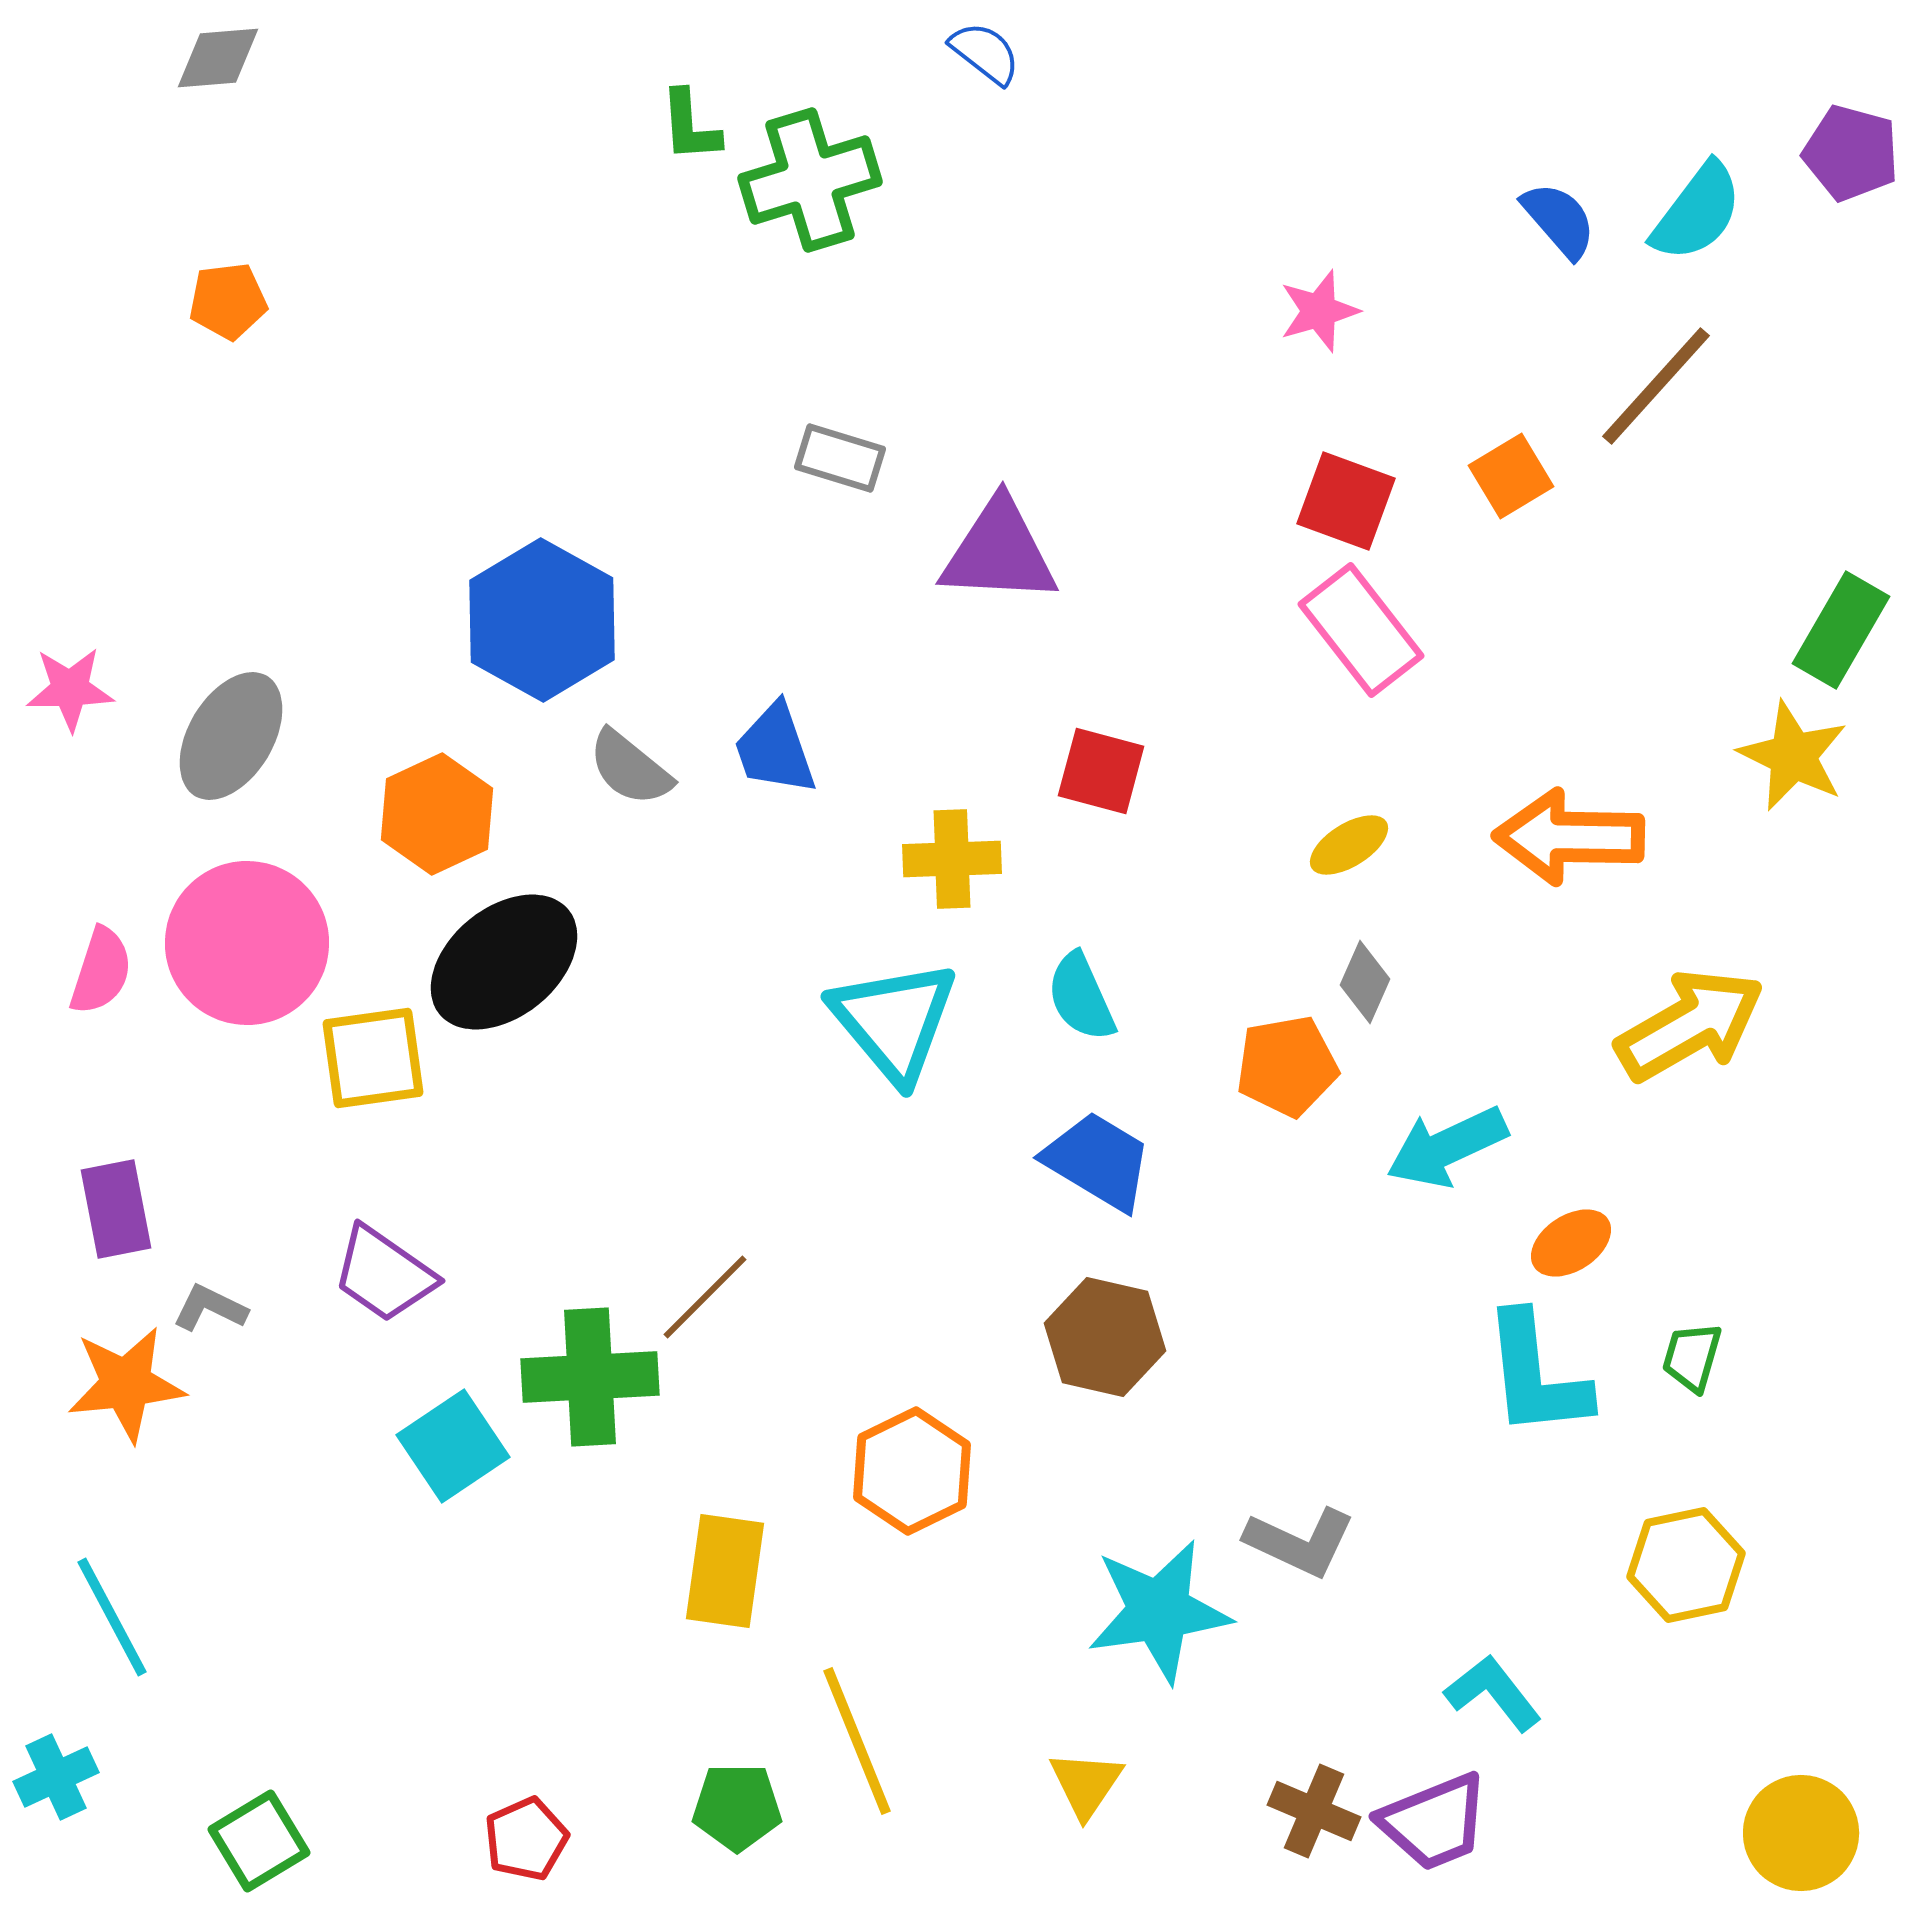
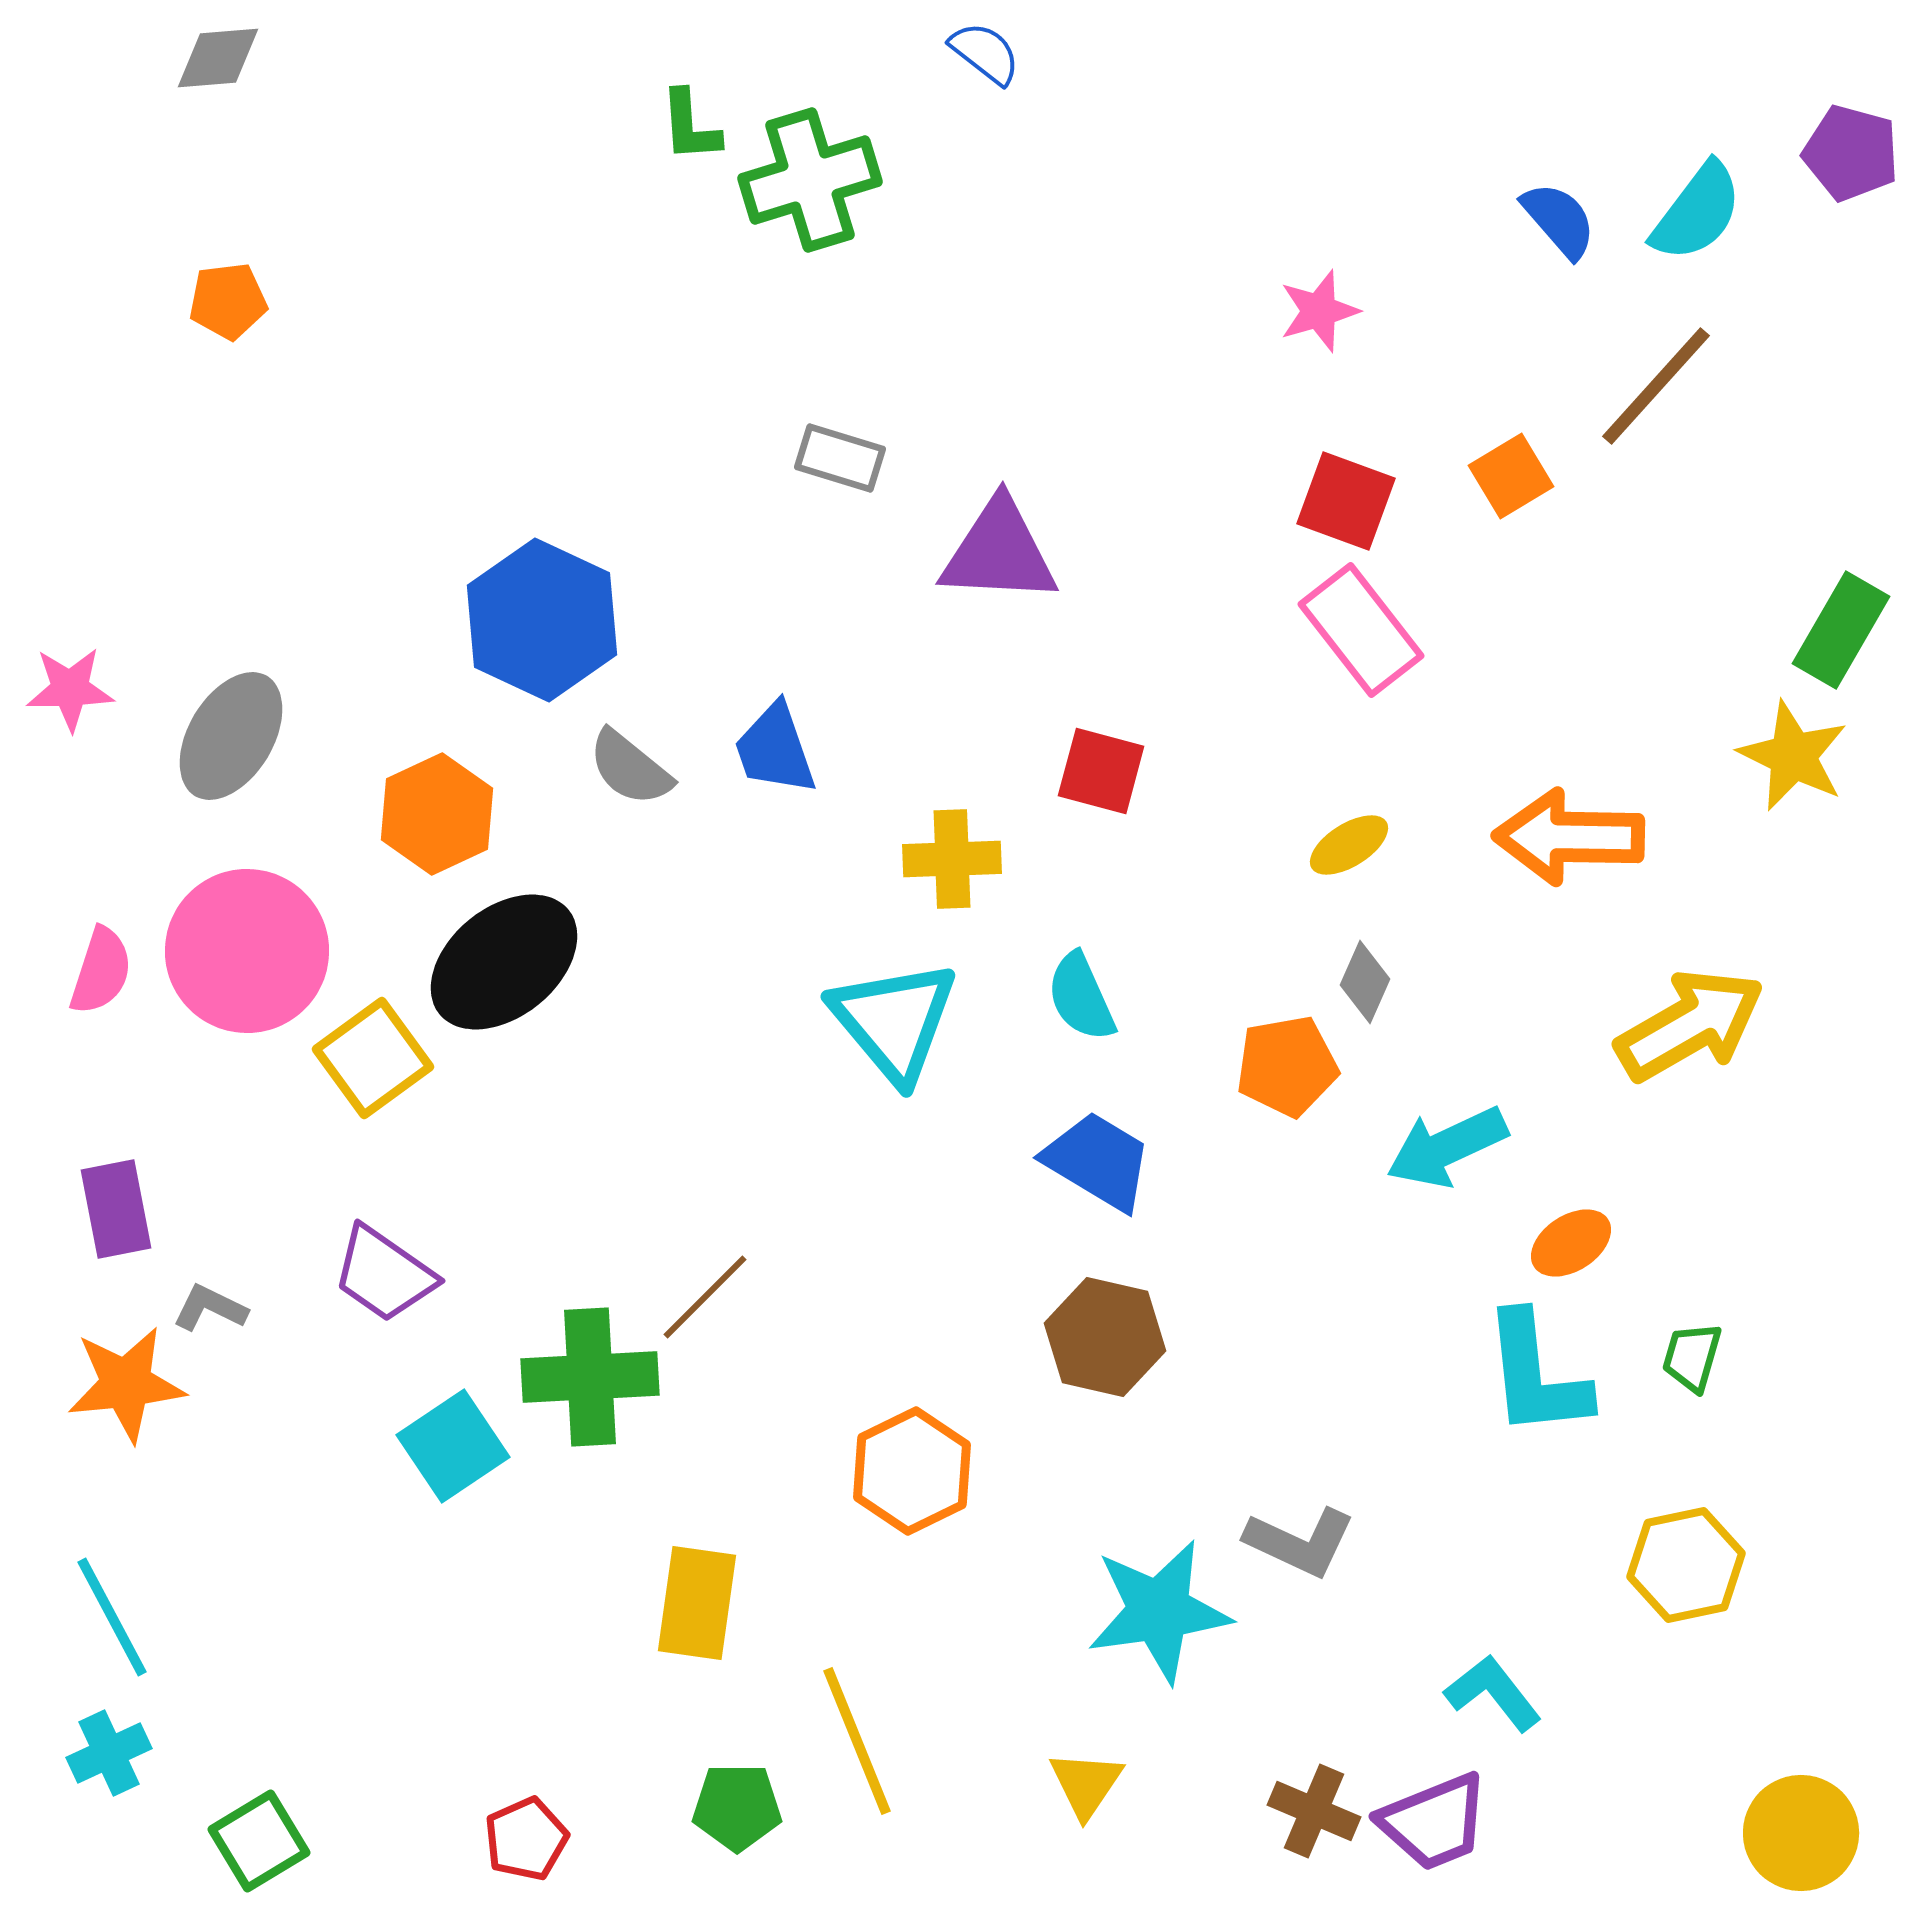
blue hexagon at (542, 620): rotated 4 degrees counterclockwise
pink circle at (247, 943): moved 8 px down
yellow square at (373, 1058): rotated 28 degrees counterclockwise
yellow rectangle at (725, 1571): moved 28 px left, 32 px down
cyan cross at (56, 1777): moved 53 px right, 24 px up
